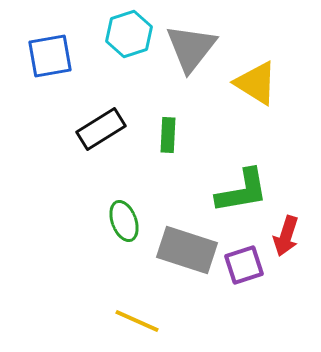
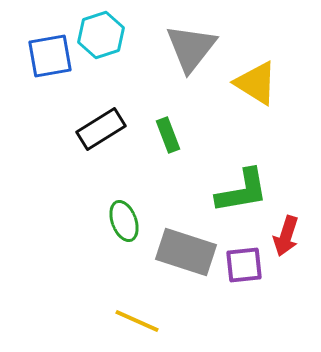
cyan hexagon: moved 28 px left, 1 px down
green rectangle: rotated 24 degrees counterclockwise
gray rectangle: moved 1 px left, 2 px down
purple square: rotated 12 degrees clockwise
